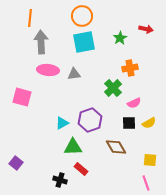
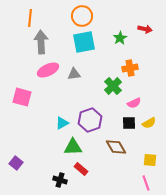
red arrow: moved 1 px left
pink ellipse: rotated 30 degrees counterclockwise
green cross: moved 2 px up
